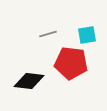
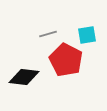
red pentagon: moved 5 px left, 3 px up; rotated 20 degrees clockwise
black diamond: moved 5 px left, 4 px up
